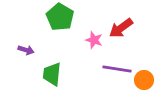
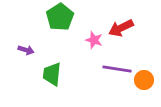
green pentagon: rotated 8 degrees clockwise
red arrow: rotated 10 degrees clockwise
